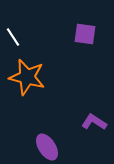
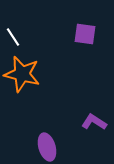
orange star: moved 5 px left, 3 px up
purple ellipse: rotated 16 degrees clockwise
